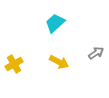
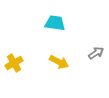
cyan trapezoid: rotated 50 degrees clockwise
yellow cross: moved 1 px up
